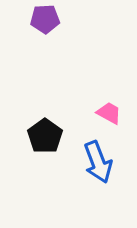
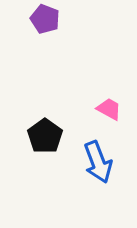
purple pentagon: rotated 24 degrees clockwise
pink trapezoid: moved 4 px up
